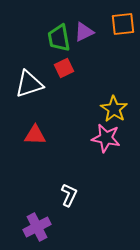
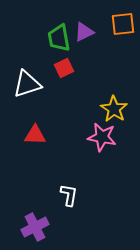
white triangle: moved 2 px left
pink star: moved 4 px left, 1 px up
white L-shape: rotated 15 degrees counterclockwise
purple cross: moved 2 px left
